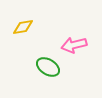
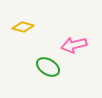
yellow diamond: rotated 25 degrees clockwise
